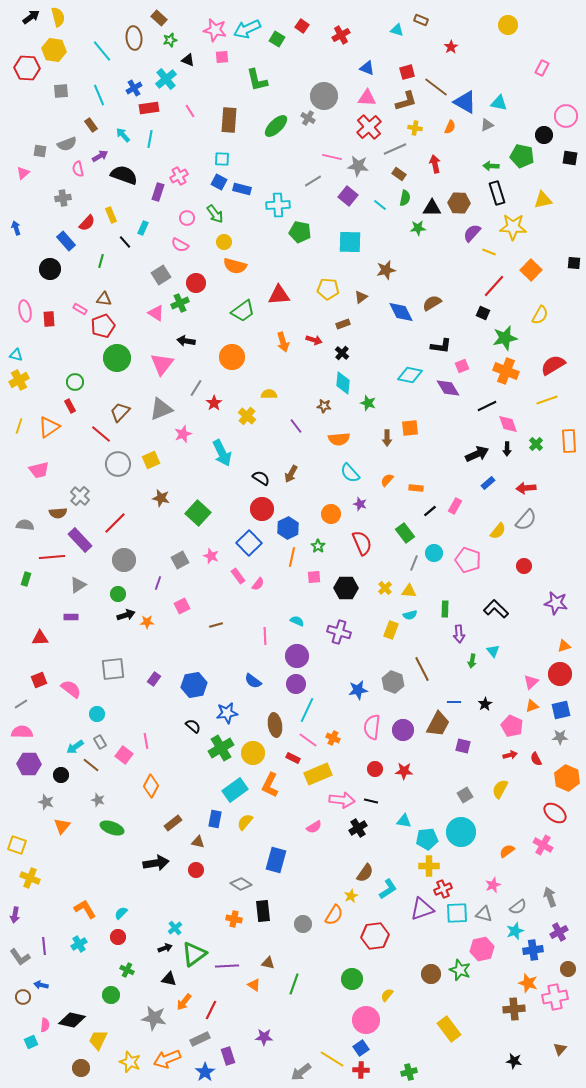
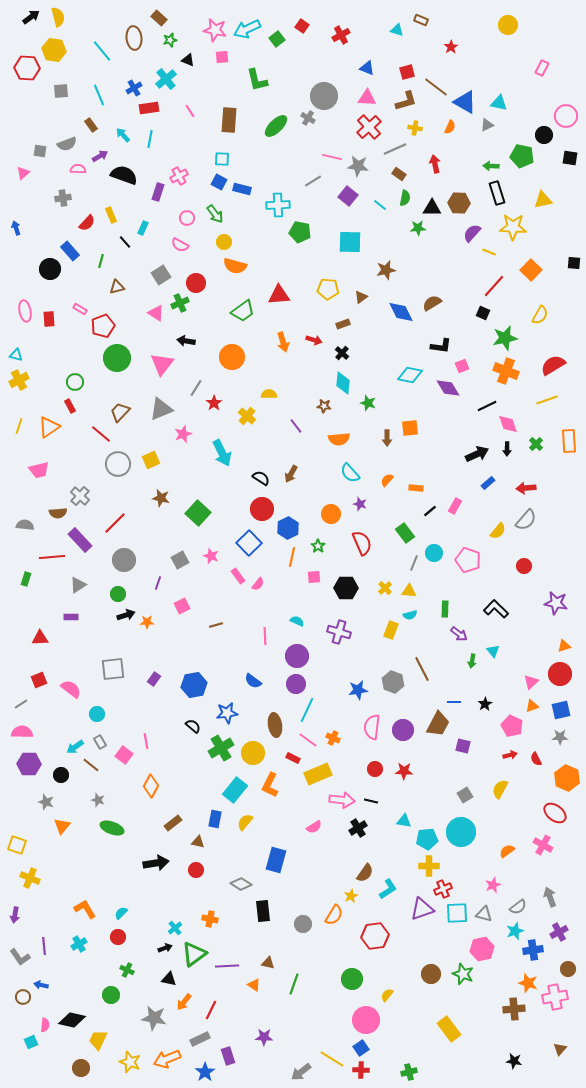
green square at (277, 39): rotated 21 degrees clockwise
pink semicircle at (78, 169): rotated 105 degrees clockwise
blue rectangle at (66, 241): moved 4 px right, 10 px down
brown triangle at (104, 299): moved 13 px right, 12 px up; rotated 21 degrees counterclockwise
purple arrow at (459, 634): rotated 48 degrees counterclockwise
cyan rectangle at (235, 790): rotated 15 degrees counterclockwise
orange cross at (234, 919): moved 24 px left
green star at (460, 970): moved 3 px right, 4 px down
